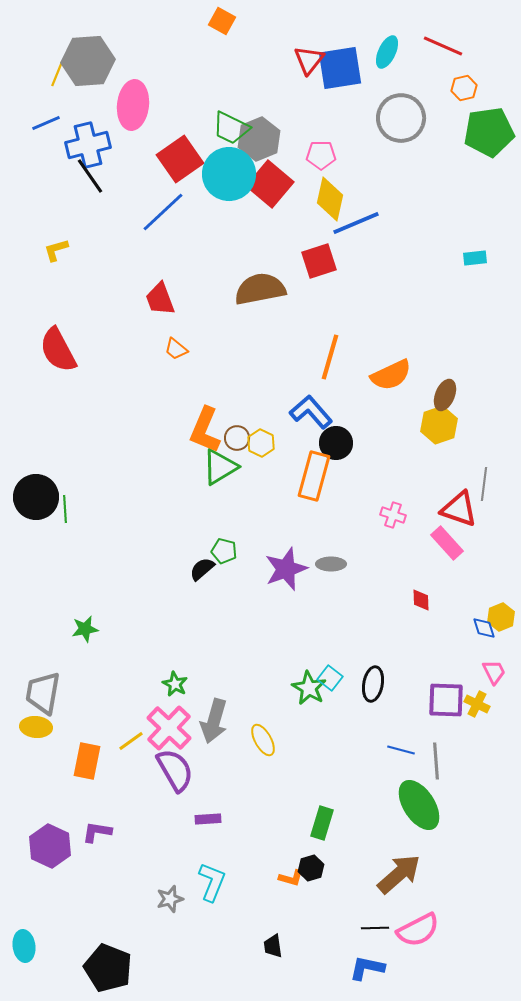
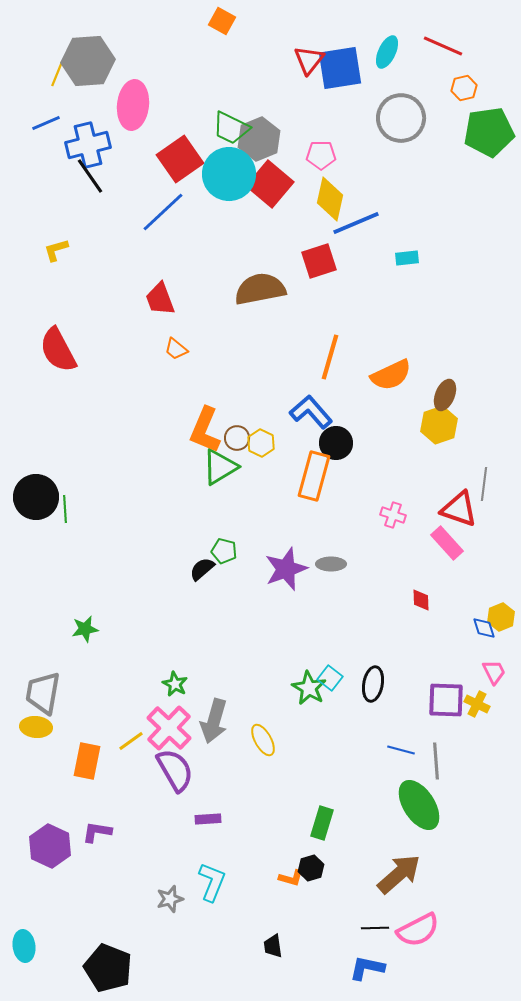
cyan rectangle at (475, 258): moved 68 px left
